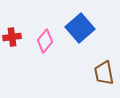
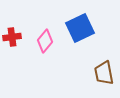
blue square: rotated 16 degrees clockwise
